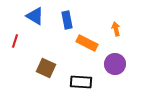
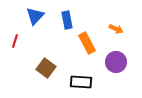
blue triangle: rotated 42 degrees clockwise
orange arrow: rotated 128 degrees clockwise
orange rectangle: rotated 35 degrees clockwise
purple circle: moved 1 px right, 2 px up
brown square: rotated 12 degrees clockwise
